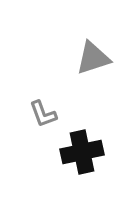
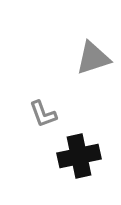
black cross: moved 3 px left, 4 px down
